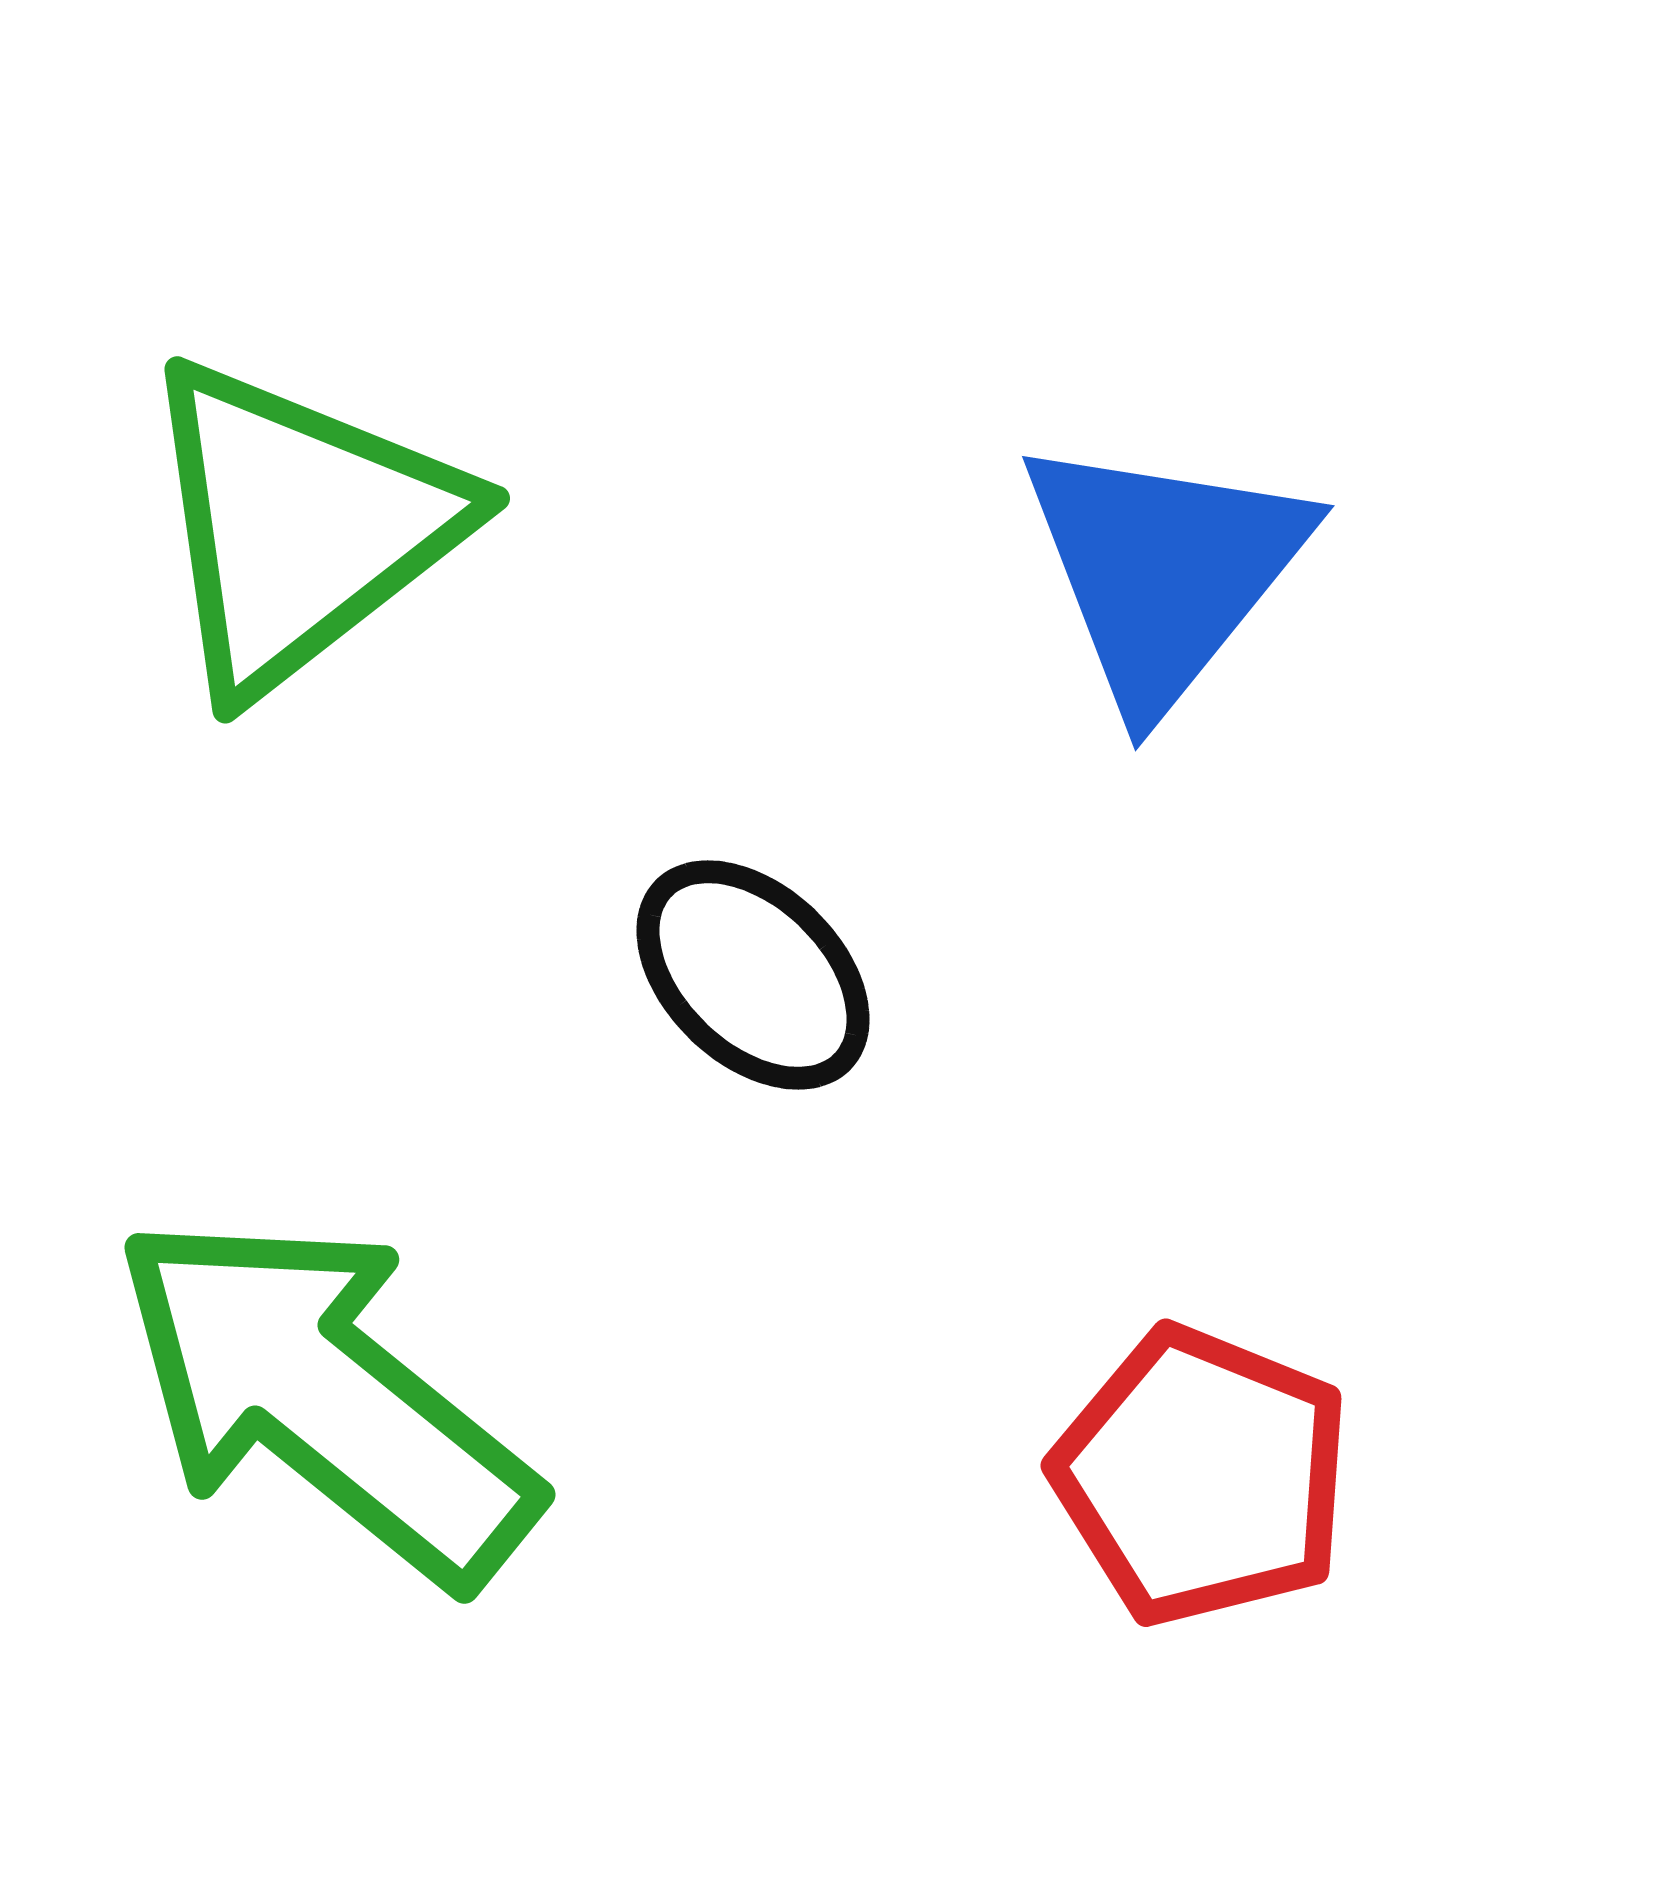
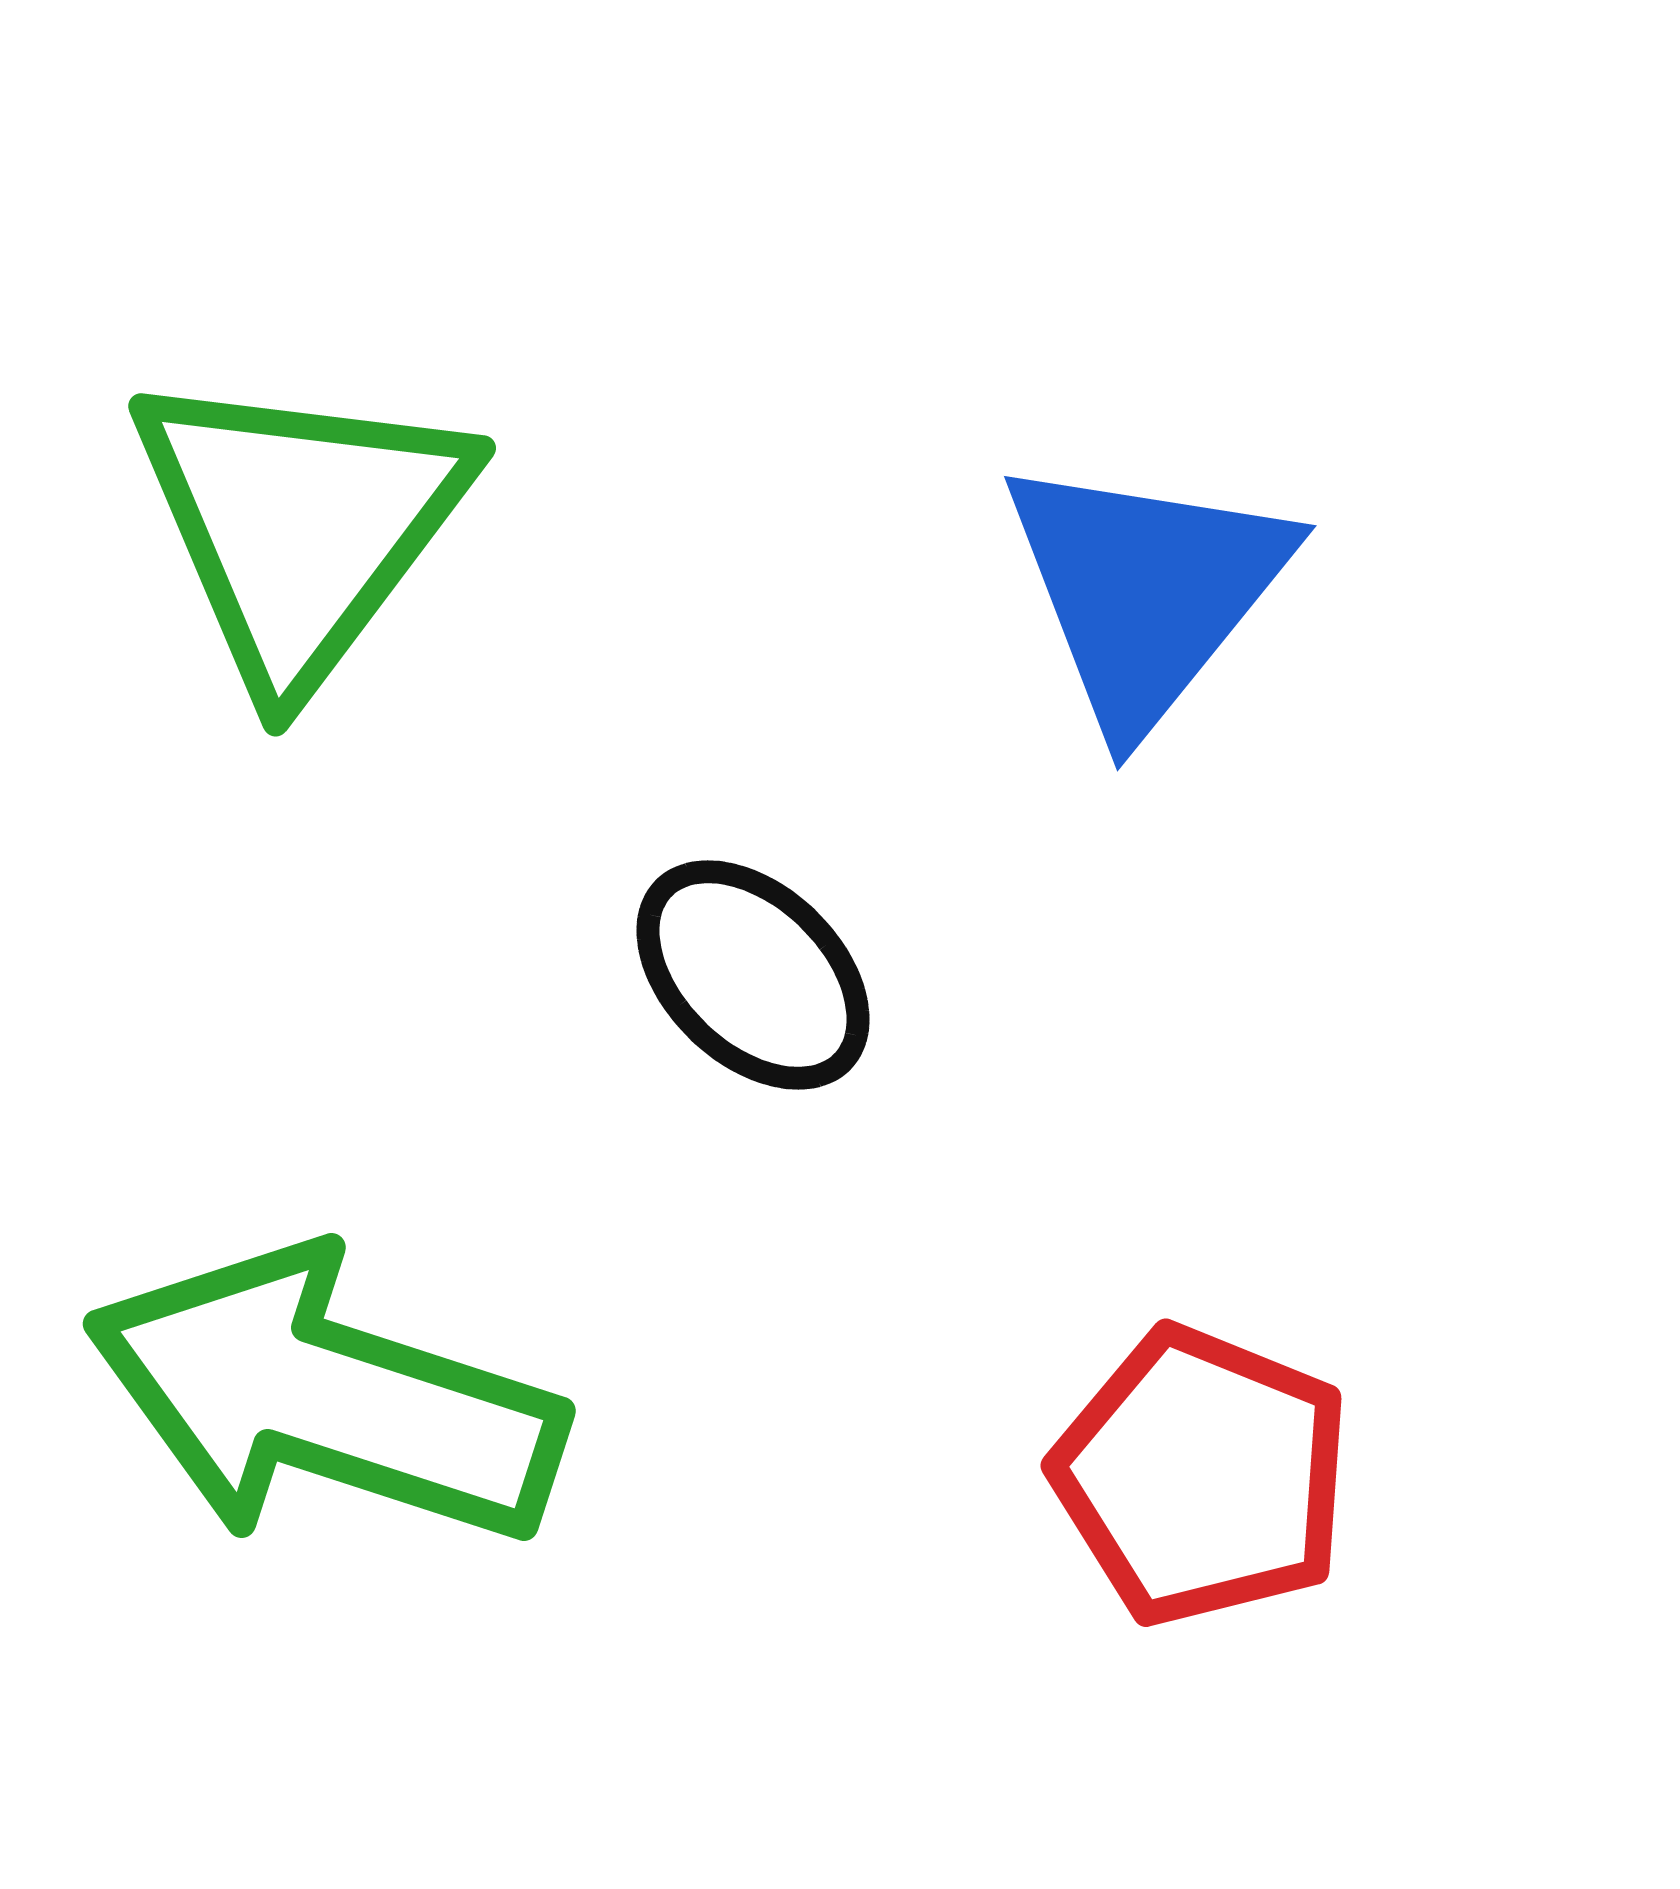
green triangle: rotated 15 degrees counterclockwise
blue triangle: moved 18 px left, 20 px down
green arrow: rotated 21 degrees counterclockwise
